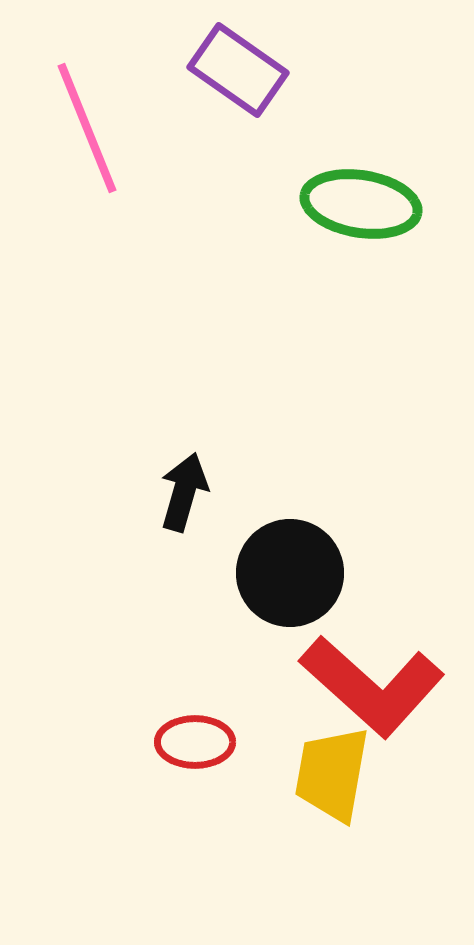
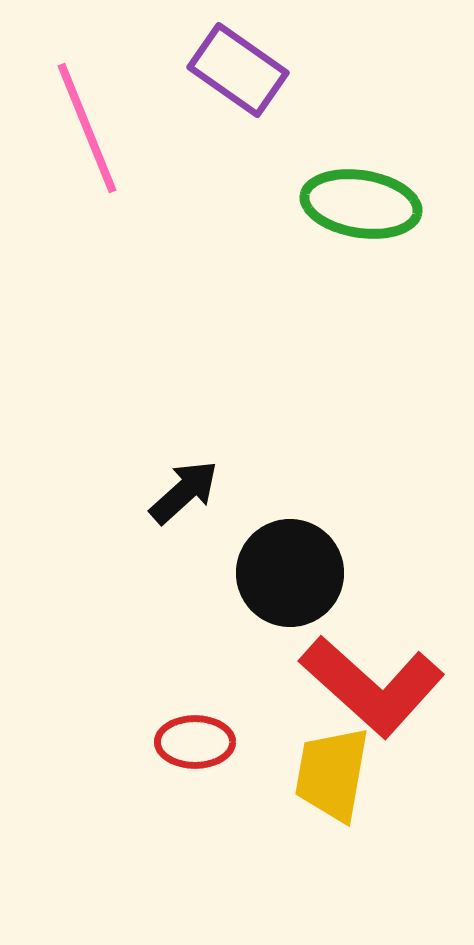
black arrow: rotated 32 degrees clockwise
